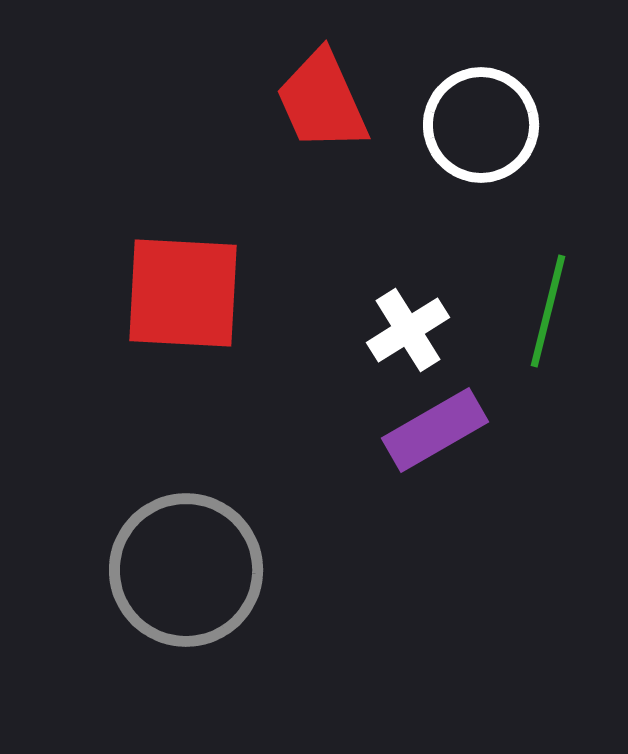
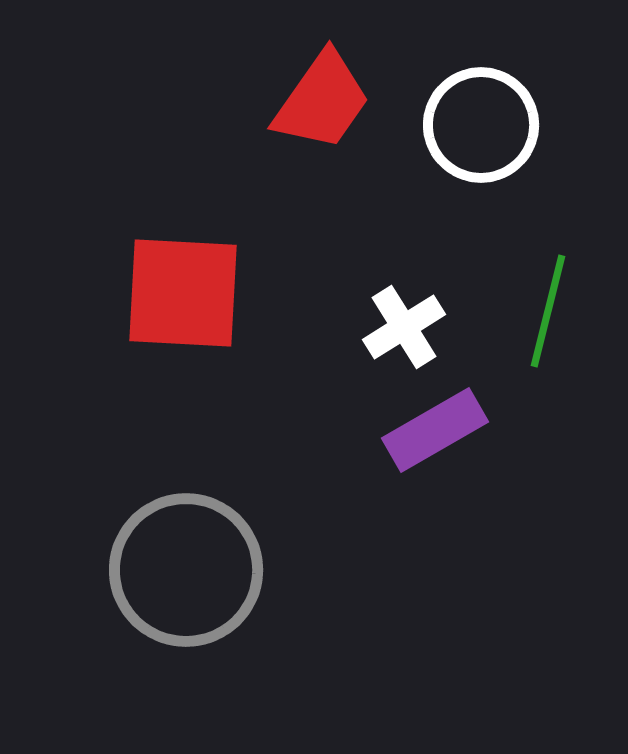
red trapezoid: rotated 121 degrees counterclockwise
white cross: moved 4 px left, 3 px up
